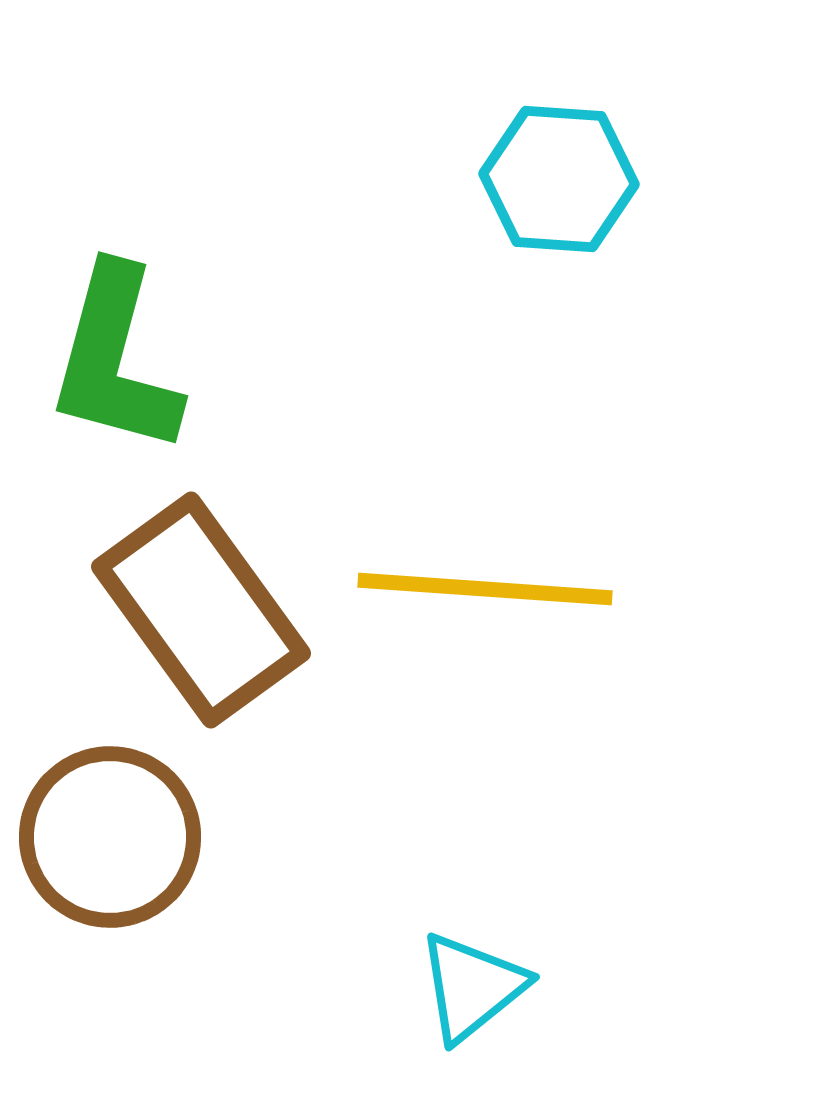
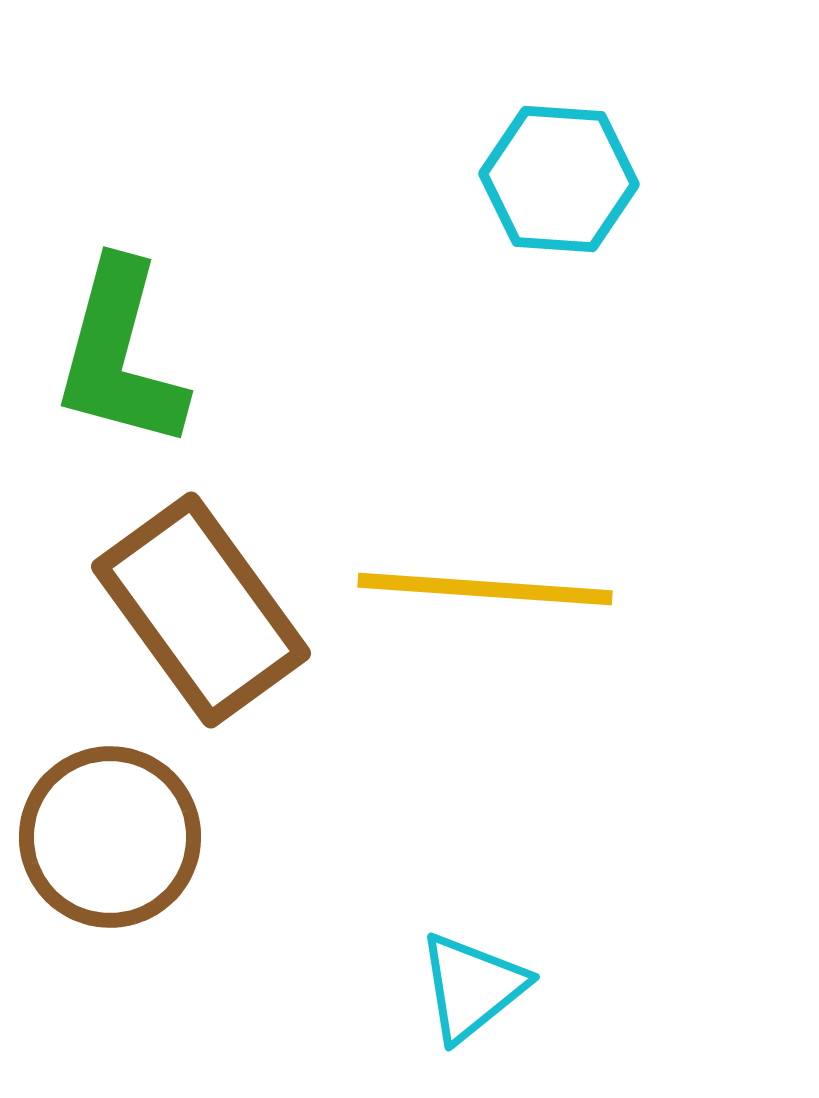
green L-shape: moved 5 px right, 5 px up
